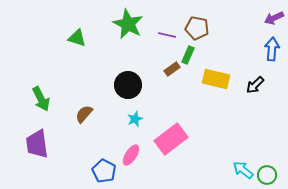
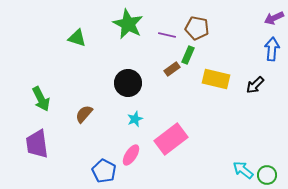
black circle: moved 2 px up
